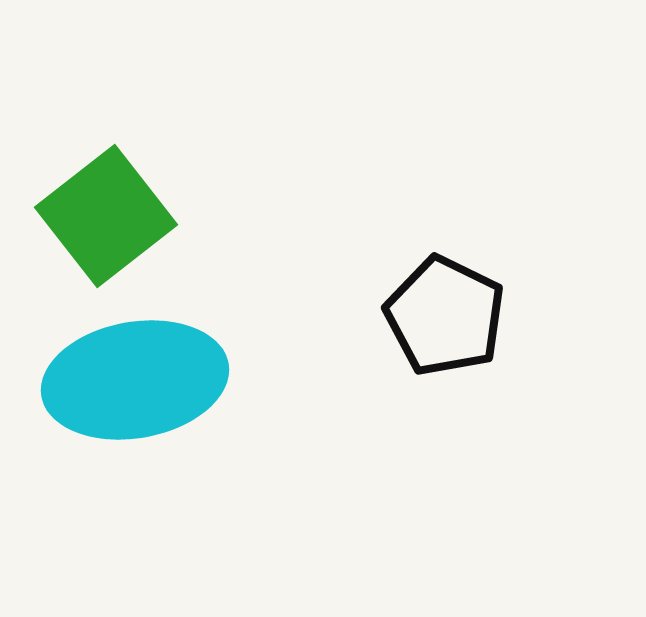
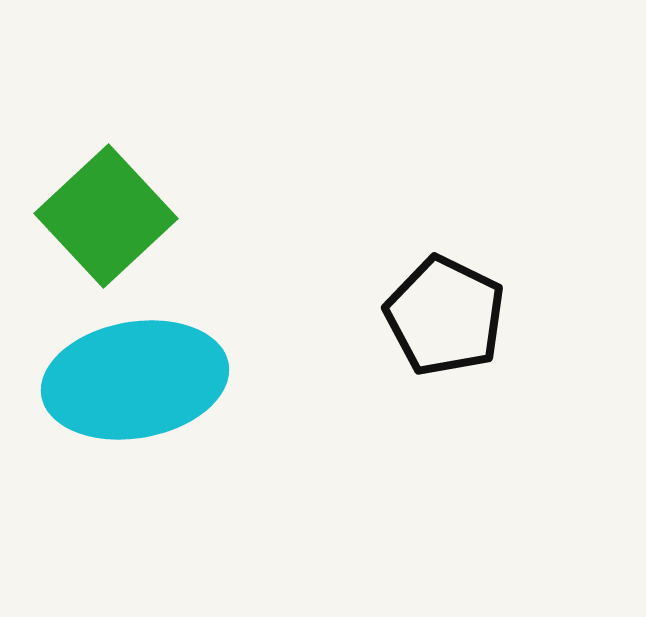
green square: rotated 5 degrees counterclockwise
